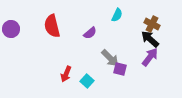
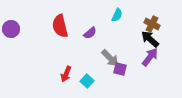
red semicircle: moved 8 px right
